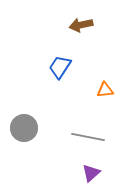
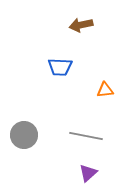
blue trapezoid: rotated 120 degrees counterclockwise
gray circle: moved 7 px down
gray line: moved 2 px left, 1 px up
purple triangle: moved 3 px left
